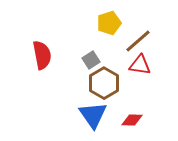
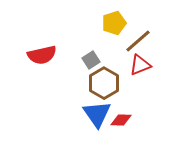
yellow pentagon: moved 5 px right
red semicircle: rotated 88 degrees clockwise
red triangle: rotated 30 degrees counterclockwise
blue triangle: moved 4 px right, 1 px up
red diamond: moved 11 px left
